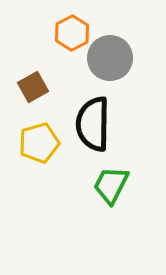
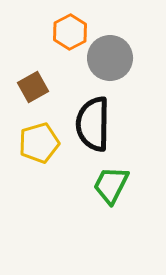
orange hexagon: moved 2 px left, 1 px up
